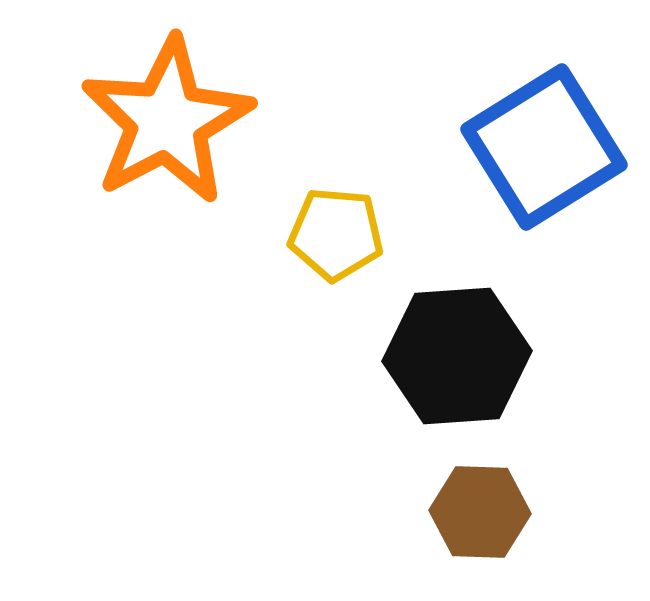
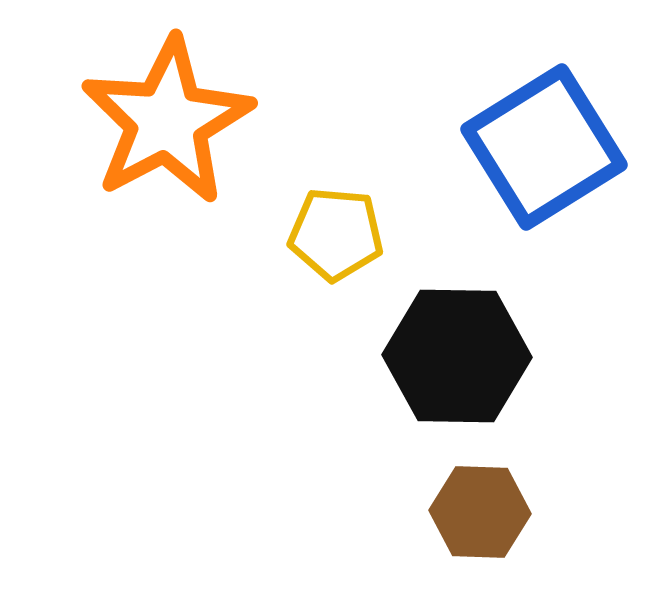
black hexagon: rotated 5 degrees clockwise
